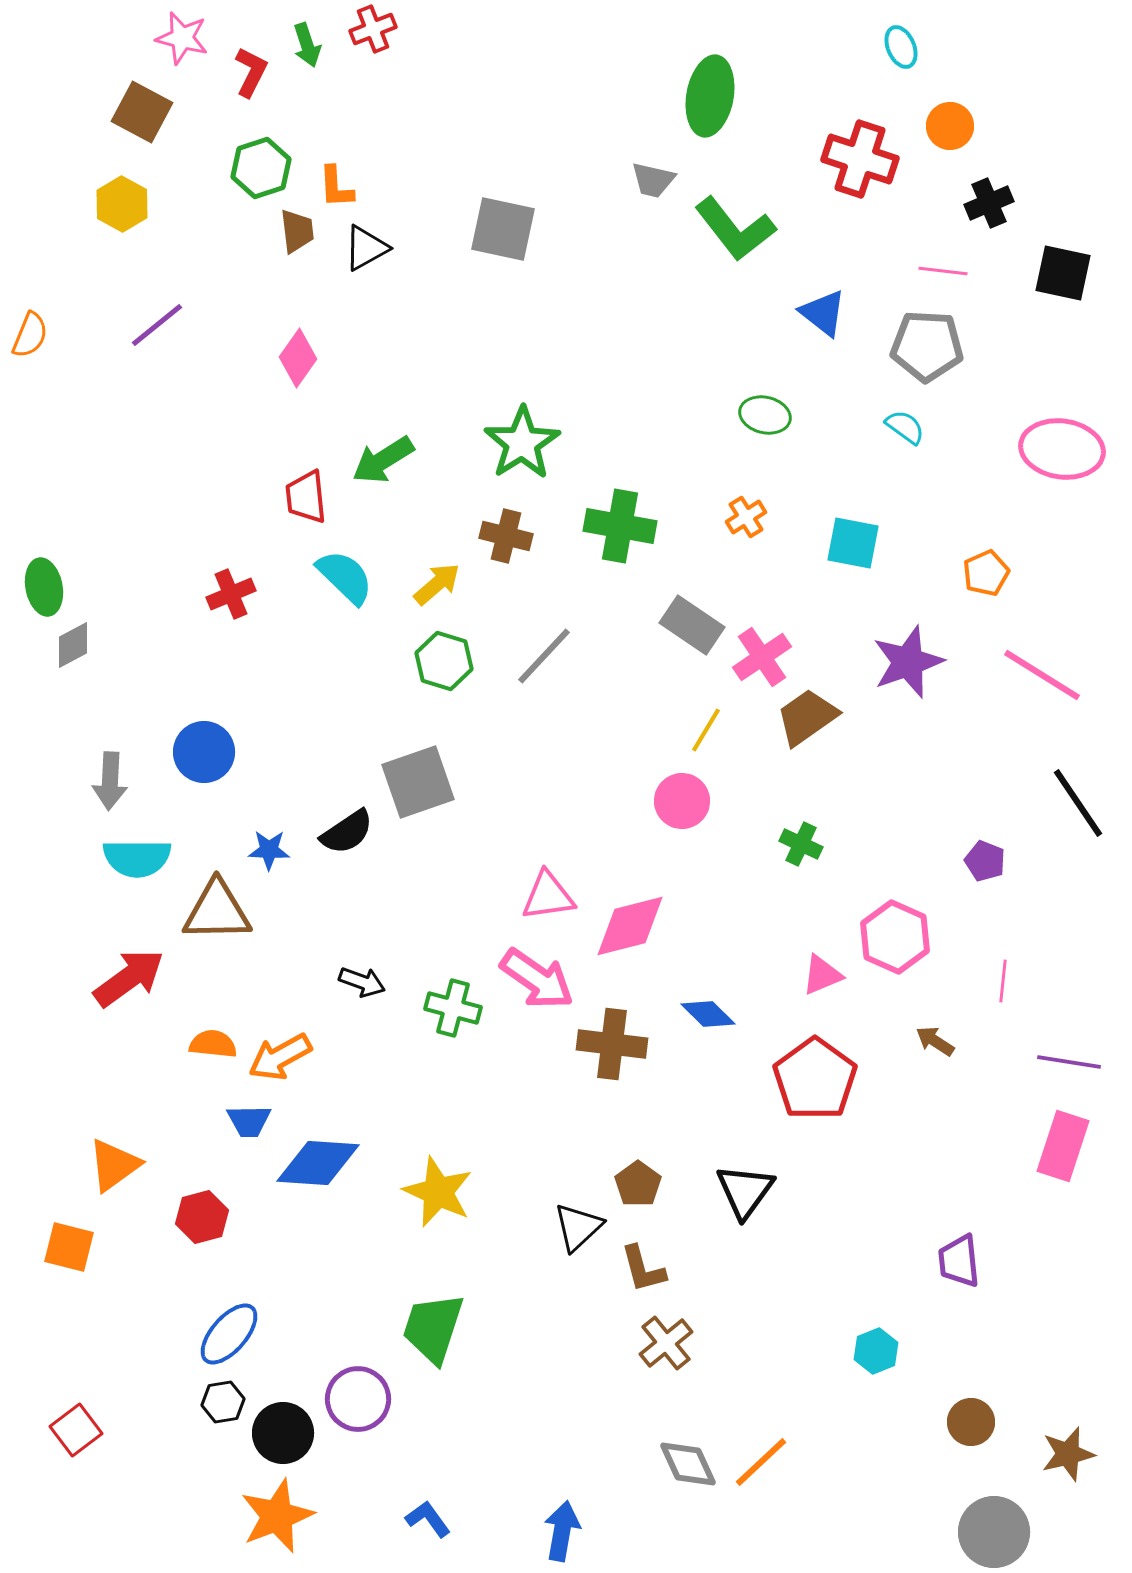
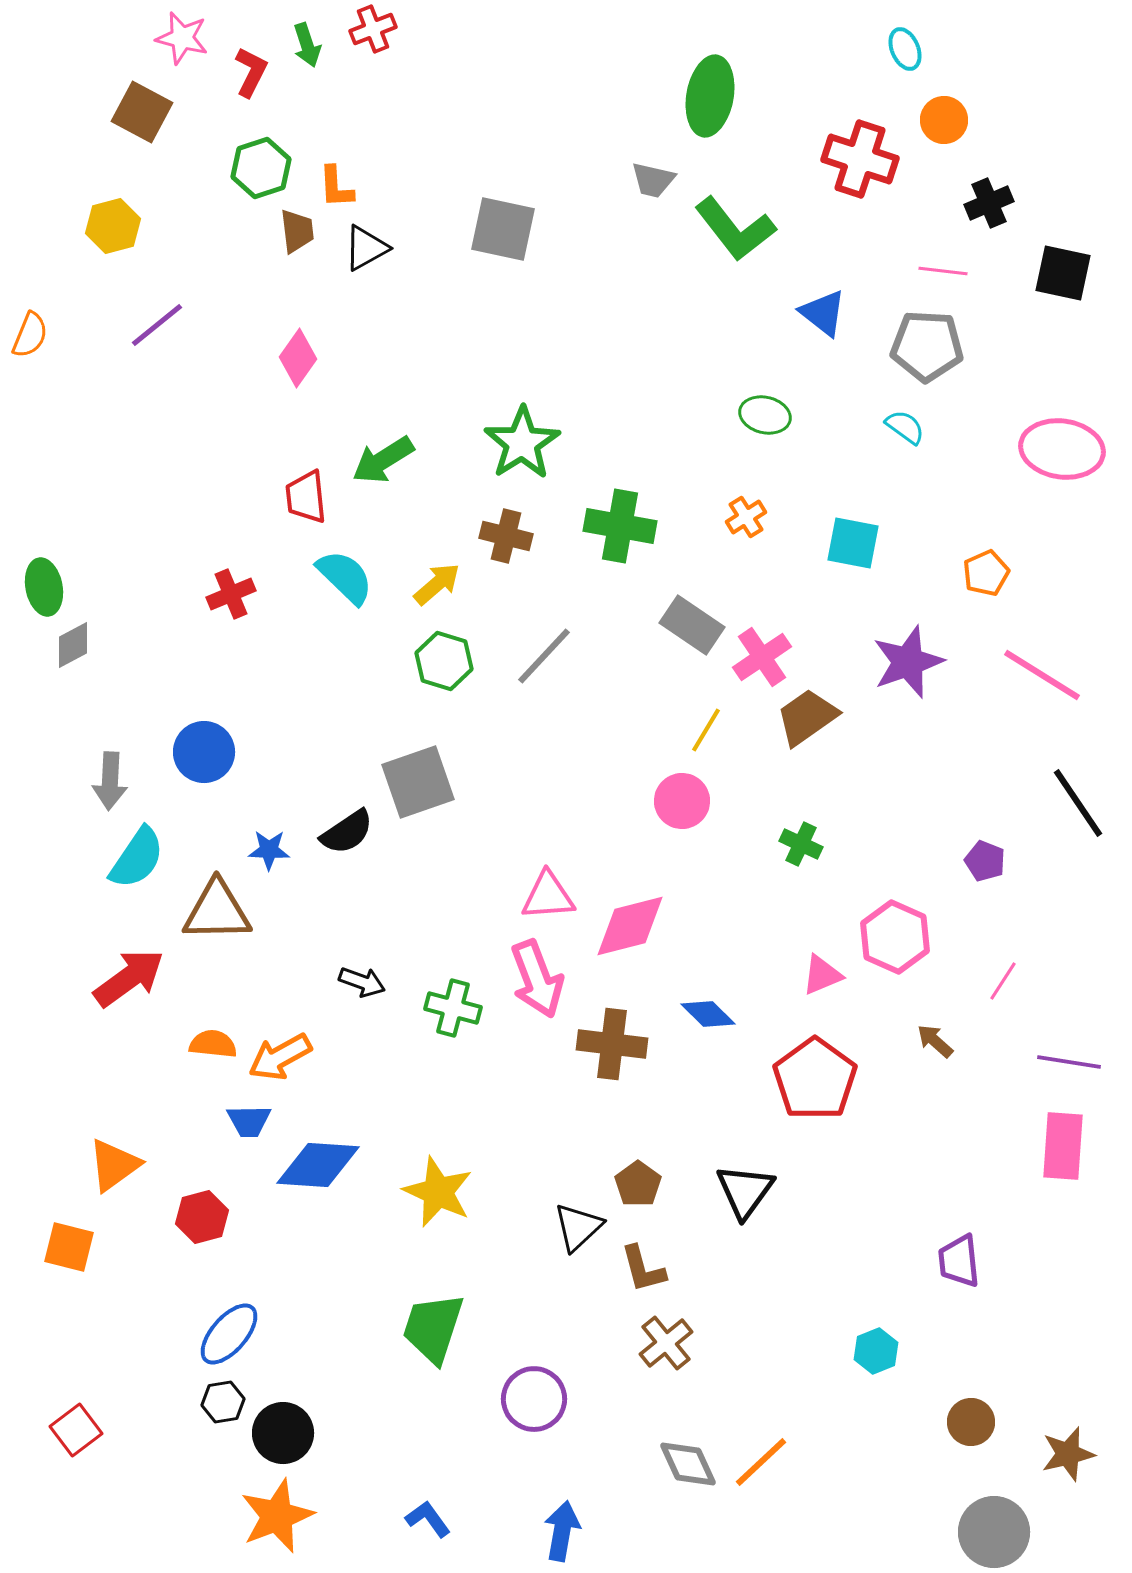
cyan ellipse at (901, 47): moved 4 px right, 2 px down
orange circle at (950, 126): moved 6 px left, 6 px up
yellow hexagon at (122, 204): moved 9 px left, 22 px down; rotated 16 degrees clockwise
cyan semicircle at (137, 858): rotated 56 degrees counterclockwise
pink triangle at (548, 896): rotated 4 degrees clockwise
pink arrow at (537, 979): rotated 34 degrees clockwise
pink line at (1003, 981): rotated 27 degrees clockwise
brown arrow at (935, 1041): rotated 9 degrees clockwise
pink rectangle at (1063, 1146): rotated 14 degrees counterclockwise
blue diamond at (318, 1163): moved 2 px down
purple circle at (358, 1399): moved 176 px right
